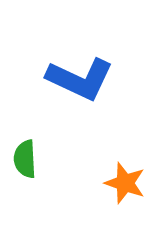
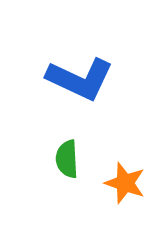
green semicircle: moved 42 px right
